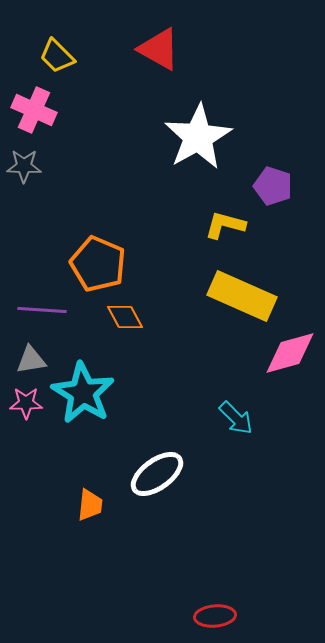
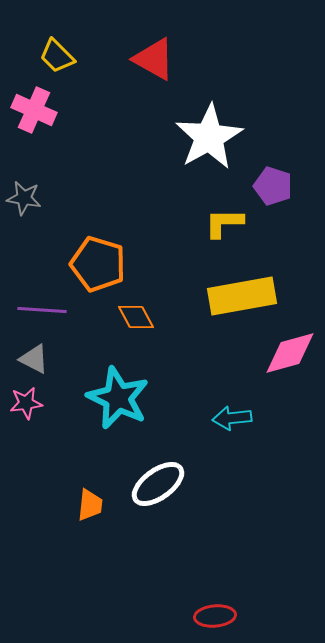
red triangle: moved 5 px left, 10 px down
white star: moved 11 px right
gray star: moved 32 px down; rotated 8 degrees clockwise
yellow L-shape: moved 1 px left, 2 px up; rotated 15 degrees counterclockwise
orange pentagon: rotated 6 degrees counterclockwise
yellow rectangle: rotated 34 degrees counterclockwise
orange diamond: moved 11 px right
gray triangle: moved 3 px right, 1 px up; rotated 36 degrees clockwise
cyan star: moved 35 px right, 5 px down; rotated 6 degrees counterclockwise
pink star: rotated 8 degrees counterclockwise
cyan arrow: moved 4 px left; rotated 129 degrees clockwise
white ellipse: moved 1 px right, 10 px down
